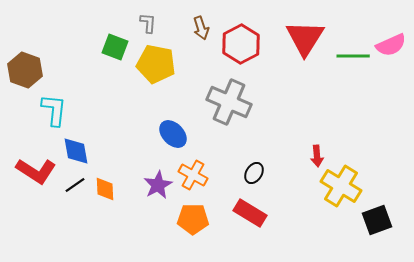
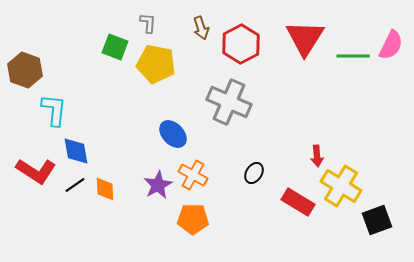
pink semicircle: rotated 40 degrees counterclockwise
red rectangle: moved 48 px right, 11 px up
